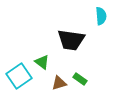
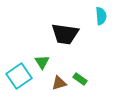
black trapezoid: moved 6 px left, 6 px up
green triangle: rotated 21 degrees clockwise
